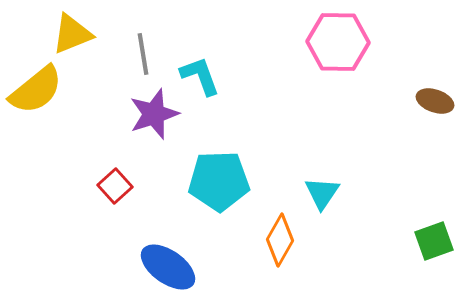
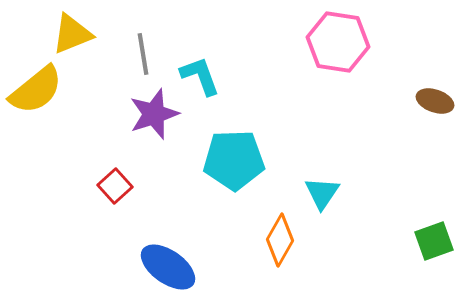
pink hexagon: rotated 8 degrees clockwise
cyan pentagon: moved 15 px right, 21 px up
